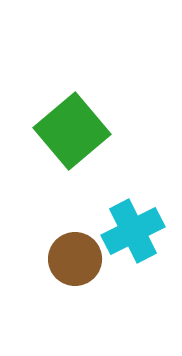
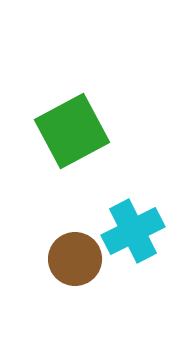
green square: rotated 12 degrees clockwise
